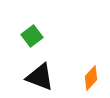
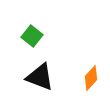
green square: rotated 15 degrees counterclockwise
